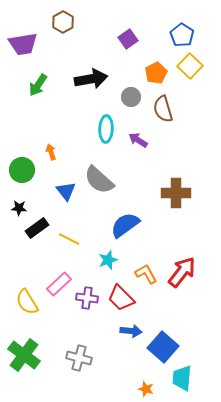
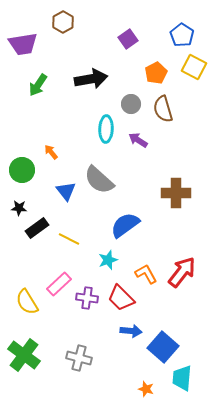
yellow square: moved 4 px right, 1 px down; rotated 15 degrees counterclockwise
gray circle: moved 7 px down
orange arrow: rotated 21 degrees counterclockwise
